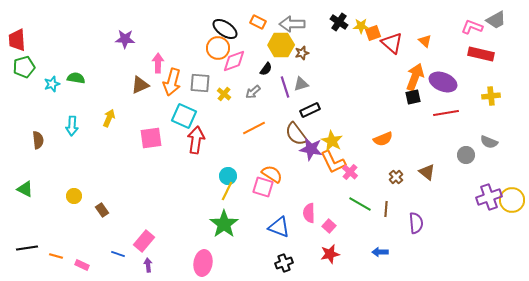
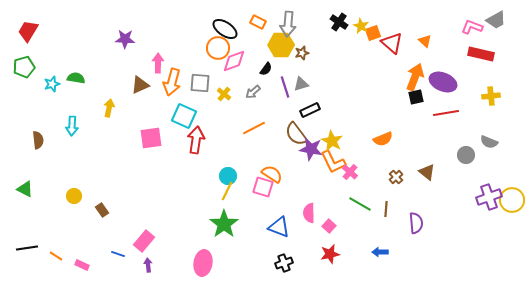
gray arrow at (292, 24): moved 4 px left; rotated 85 degrees counterclockwise
yellow star at (361, 26): rotated 28 degrees clockwise
red trapezoid at (17, 40): moved 11 px right, 9 px up; rotated 35 degrees clockwise
black square at (413, 97): moved 3 px right
yellow arrow at (109, 118): moved 10 px up; rotated 12 degrees counterclockwise
orange line at (56, 256): rotated 16 degrees clockwise
